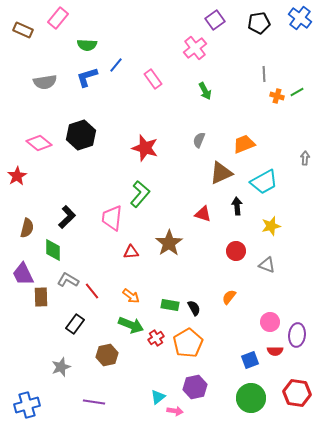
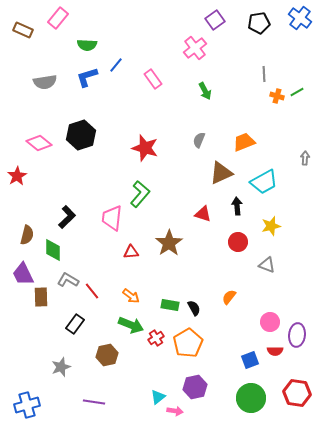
orange trapezoid at (244, 144): moved 2 px up
brown semicircle at (27, 228): moved 7 px down
red circle at (236, 251): moved 2 px right, 9 px up
